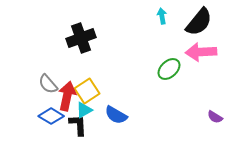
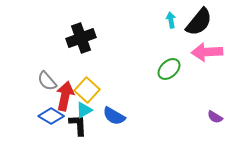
cyan arrow: moved 9 px right, 4 px down
pink arrow: moved 6 px right
gray semicircle: moved 1 px left, 3 px up
yellow square: moved 1 px up; rotated 15 degrees counterclockwise
red arrow: moved 2 px left
blue semicircle: moved 2 px left, 1 px down
